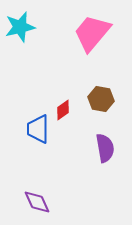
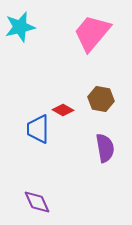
red diamond: rotated 65 degrees clockwise
